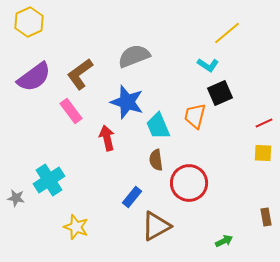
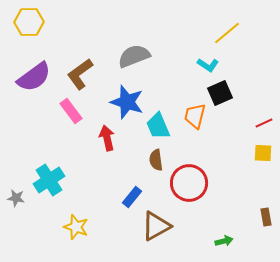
yellow hexagon: rotated 24 degrees clockwise
green arrow: rotated 12 degrees clockwise
